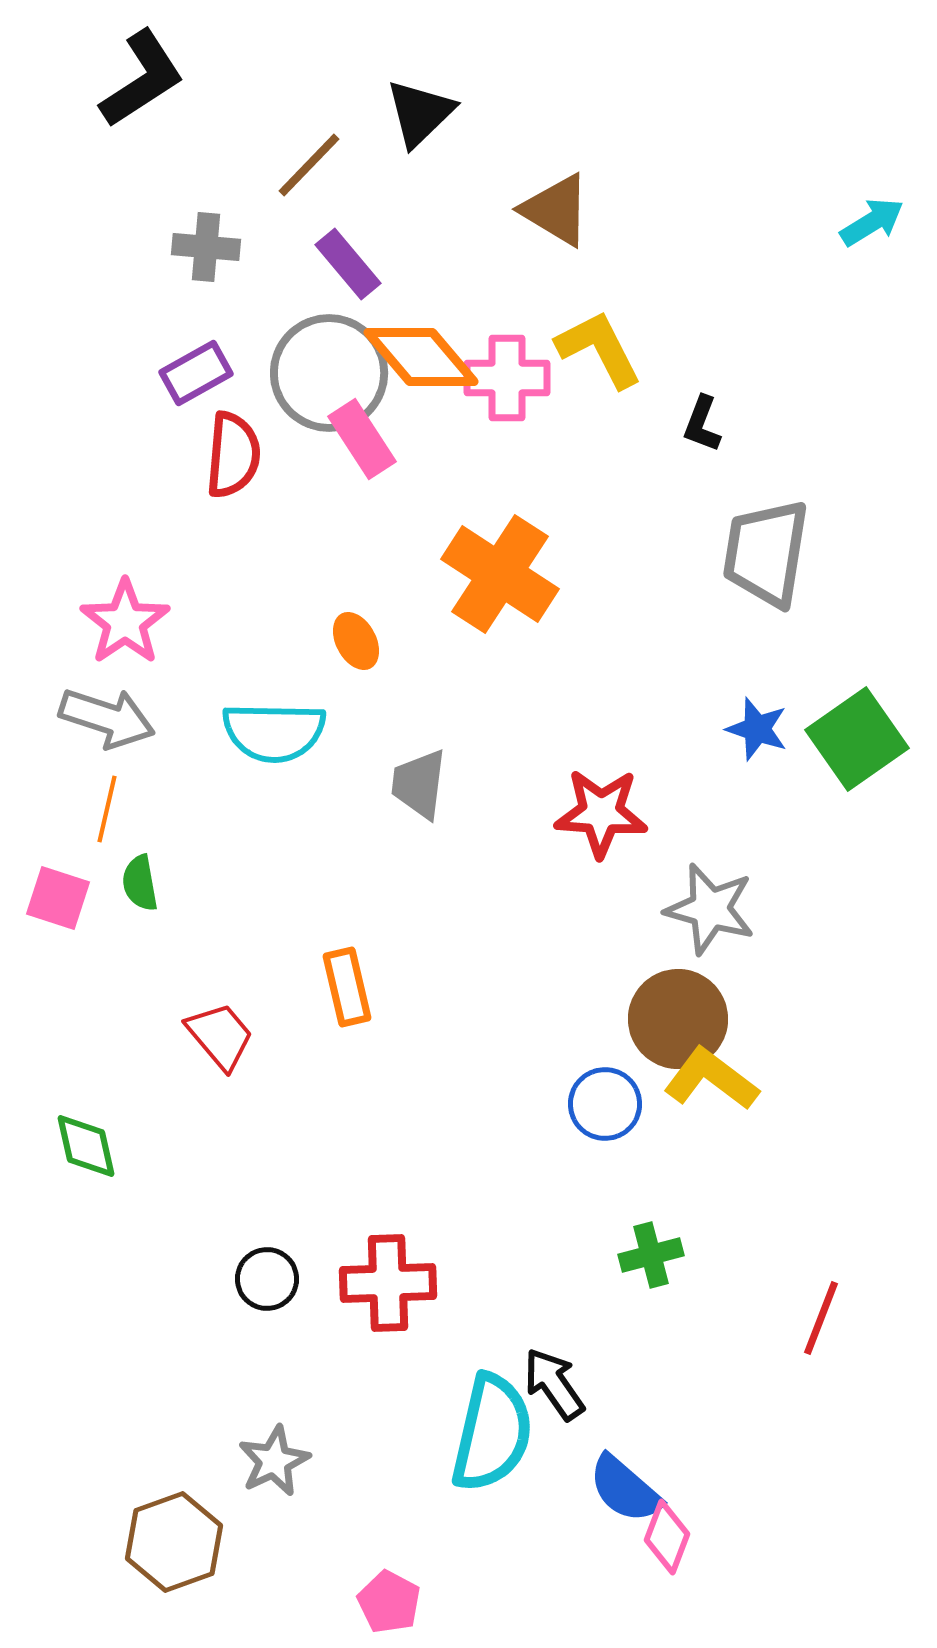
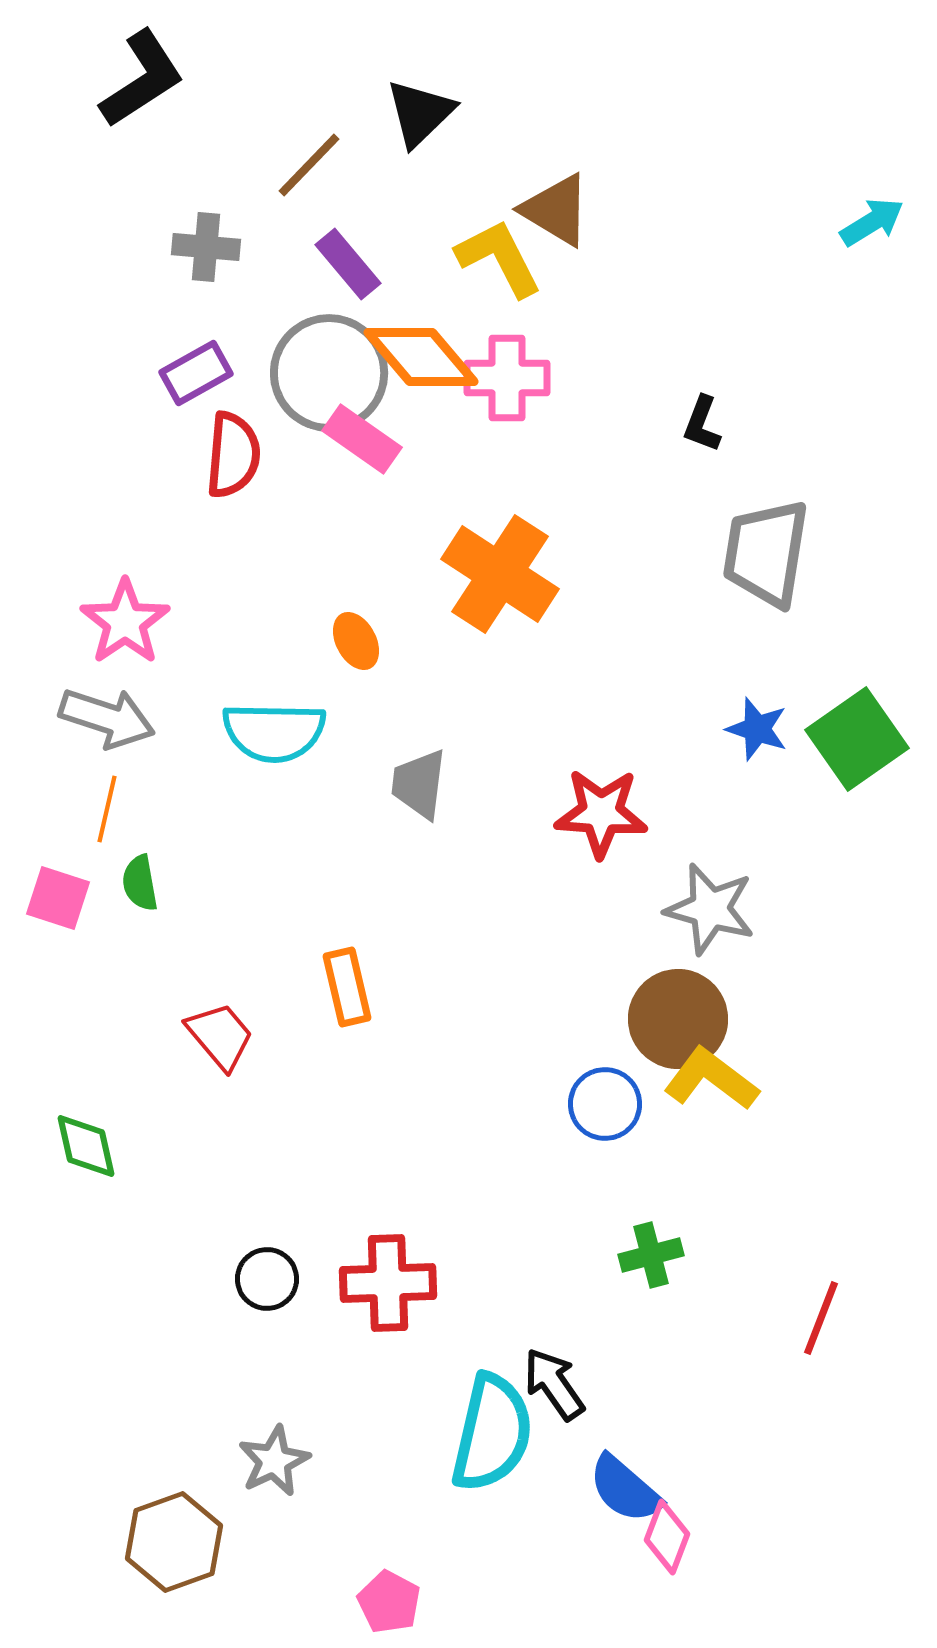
yellow L-shape at (599, 349): moved 100 px left, 91 px up
pink rectangle at (362, 439): rotated 22 degrees counterclockwise
